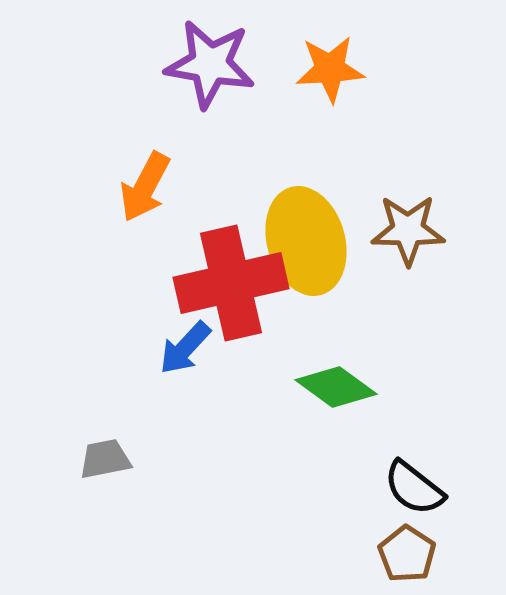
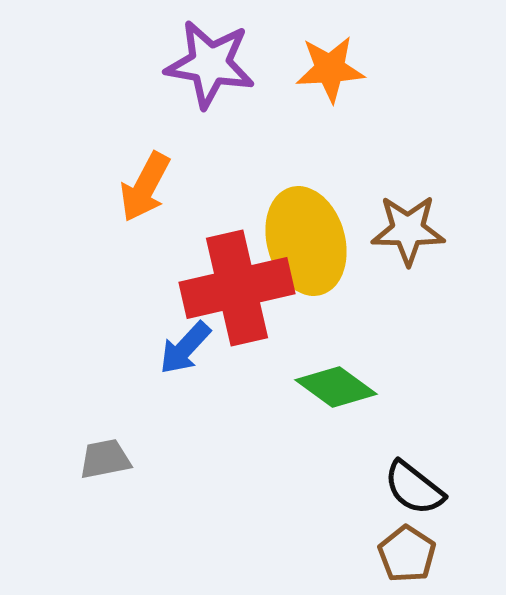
red cross: moved 6 px right, 5 px down
